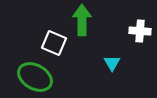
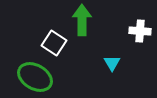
white square: rotated 10 degrees clockwise
